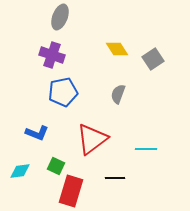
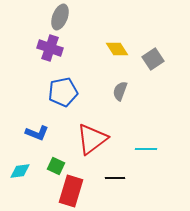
purple cross: moved 2 px left, 7 px up
gray semicircle: moved 2 px right, 3 px up
